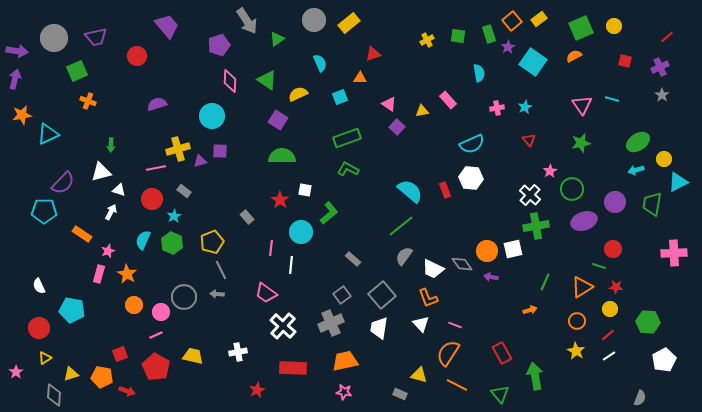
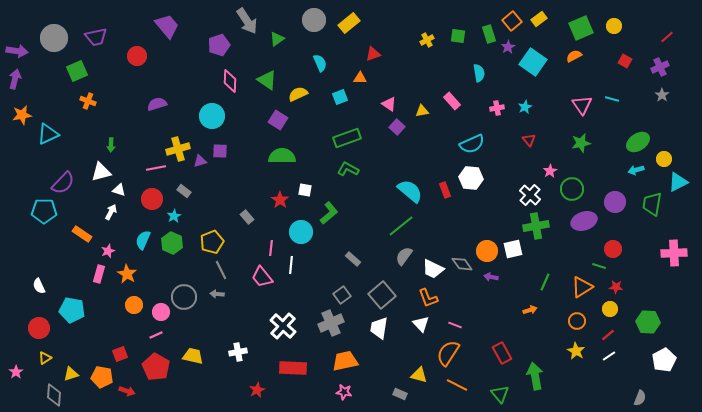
red square at (625, 61): rotated 16 degrees clockwise
pink rectangle at (448, 100): moved 4 px right, 1 px down
pink trapezoid at (266, 293): moved 4 px left, 16 px up; rotated 15 degrees clockwise
